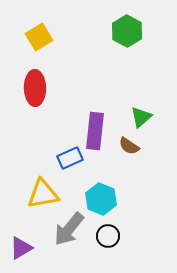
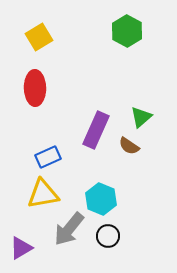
purple rectangle: moved 1 px right, 1 px up; rotated 18 degrees clockwise
blue rectangle: moved 22 px left, 1 px up
